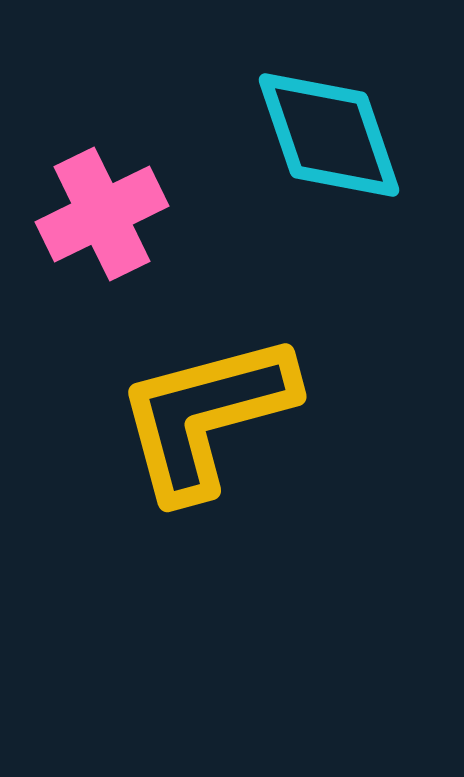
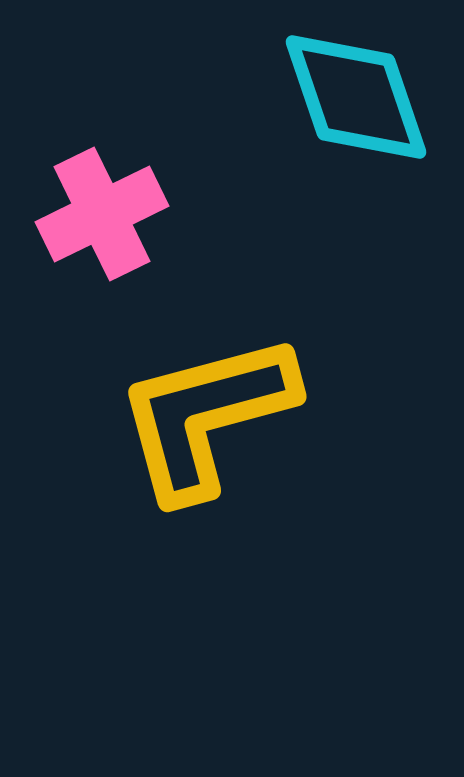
cyan diamond: moved 27 px right, 38 px up
